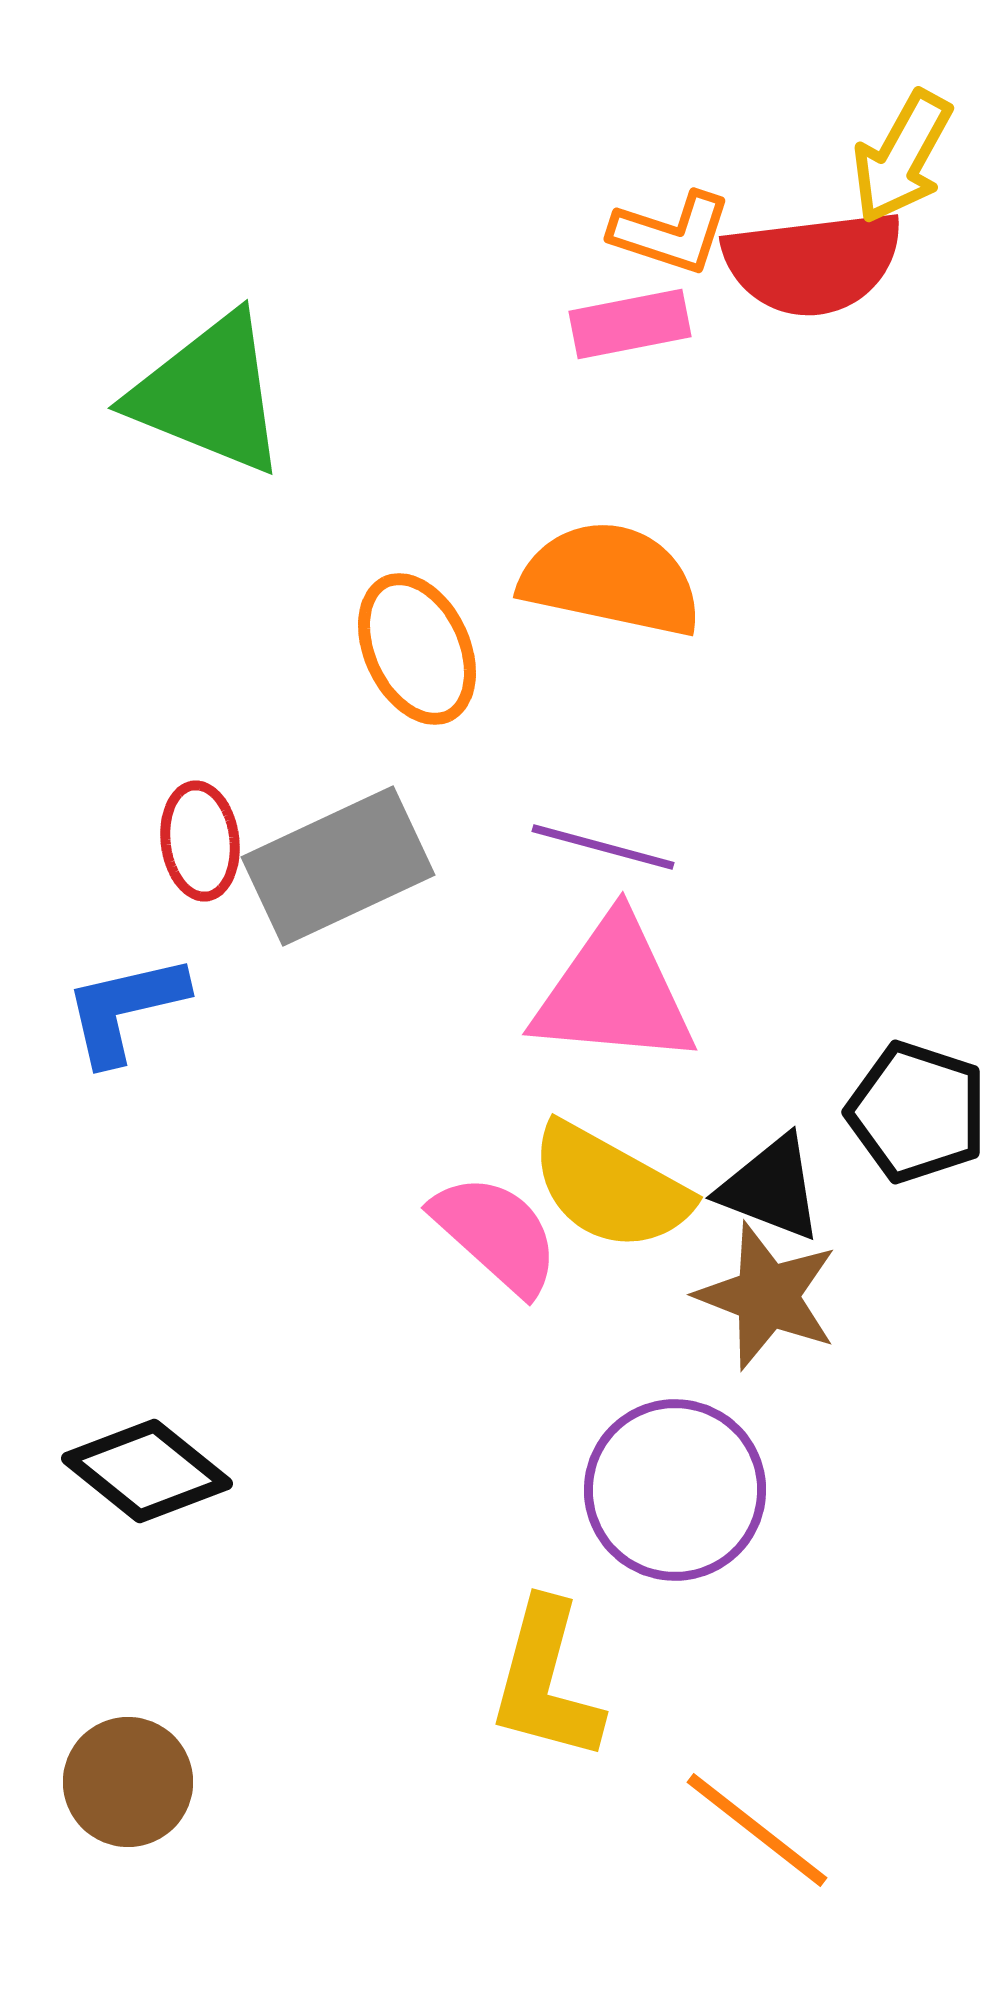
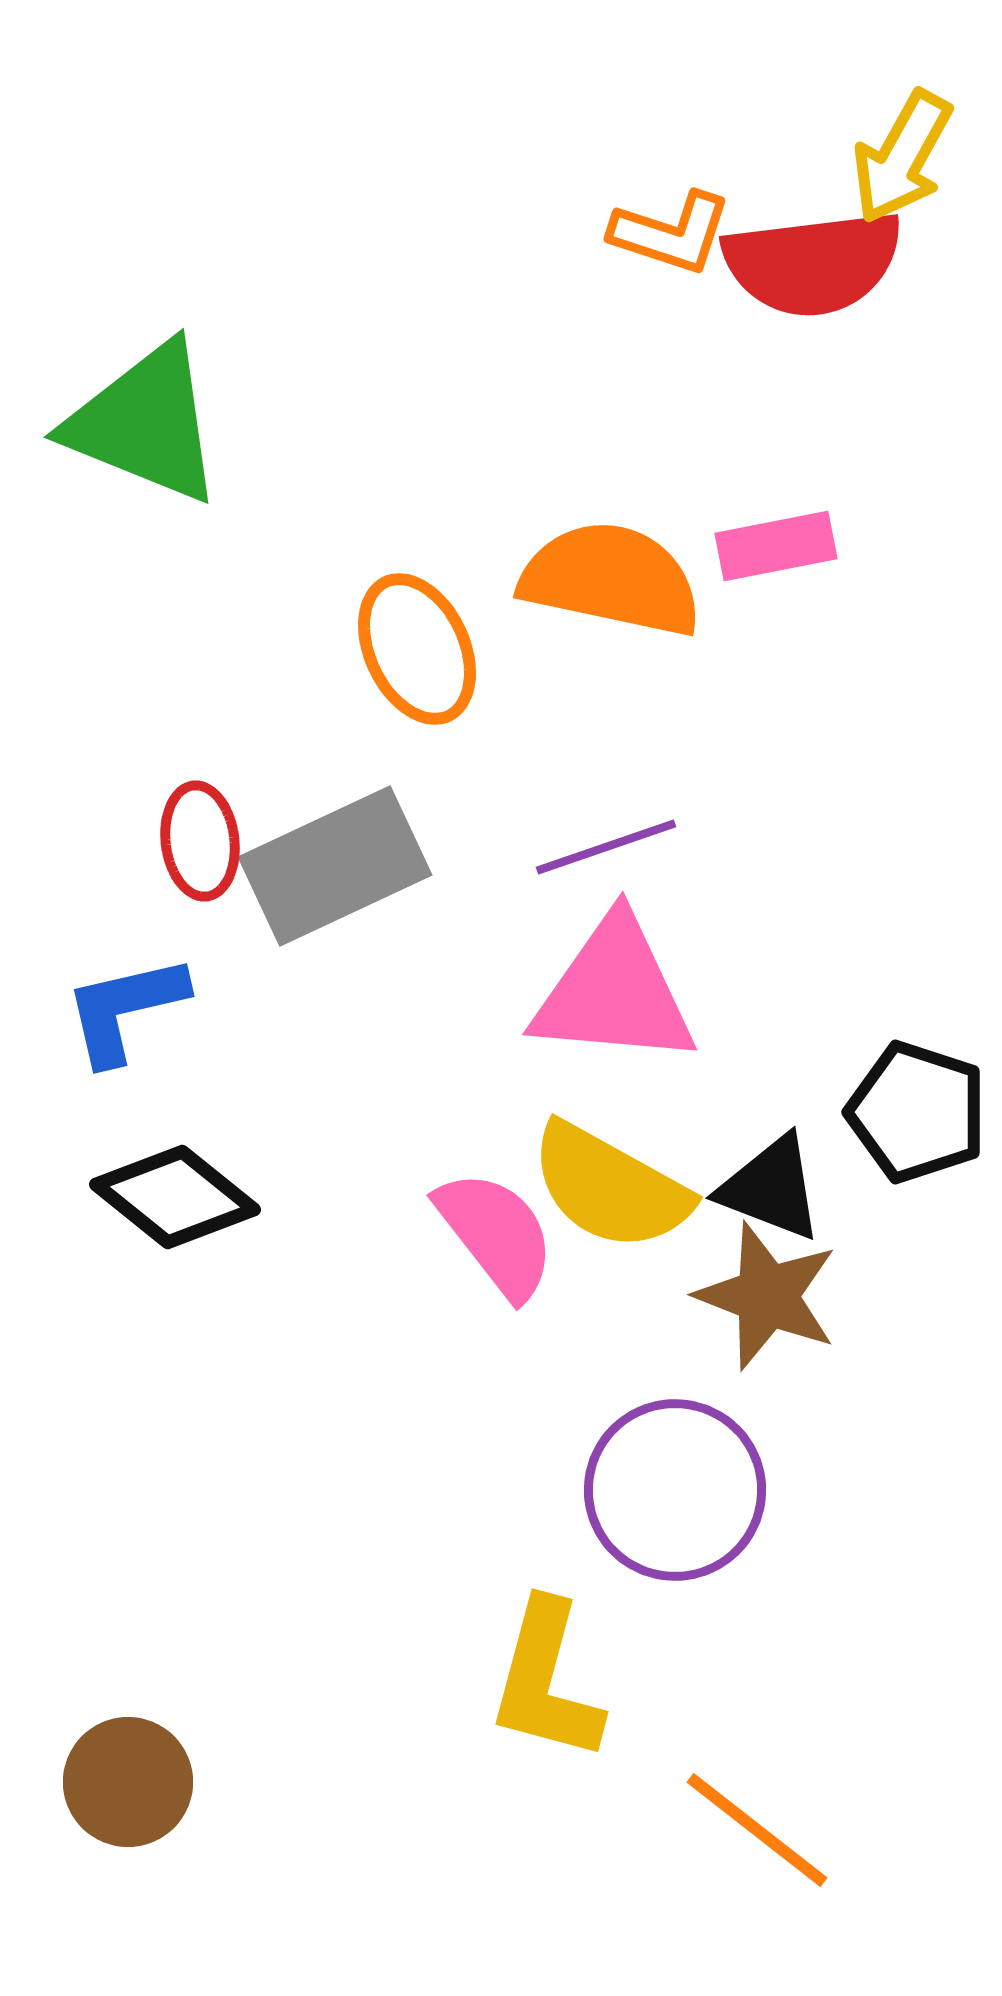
pink rectangle: moved 146 px right, 222 px down
green triangle: moved 64 px left, 29 px down
purple line: moved 3 px right; rotated 34 degrees counterclockwise
gray rectangle: moved 3 px left
pink semicircle: rotated 10 degrees clockwise
black diamond: moved 28 px right, 274 px up
